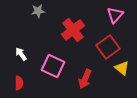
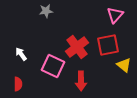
gray star: moved 8 px right
red cross: moved 4 px right, 17 px down
red square: moved 2 px up; rotated 25 degrees clockwise
yellow triangle: moved 2 px right, 3 px up
red arrow: moved 4 px left, 2 px down; rotated 24 degrees counterclockwise
red semicircle: moved 1 px left, 1 px down
